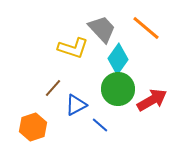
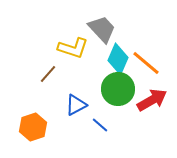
orange line: moved 35 px down
cyan diamond: rotated 12 degrees counterclockwise
brown line: moved 5 px left, 14 px up
